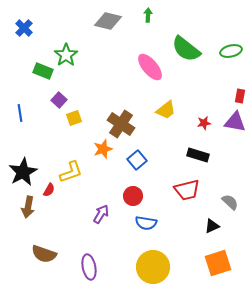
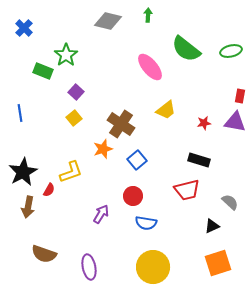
purple square: moved 17 px right, 8 px up
yellow square: rotated 21 degrees counterclockwise
black rectangle: moved 1 px right, 5 px down
